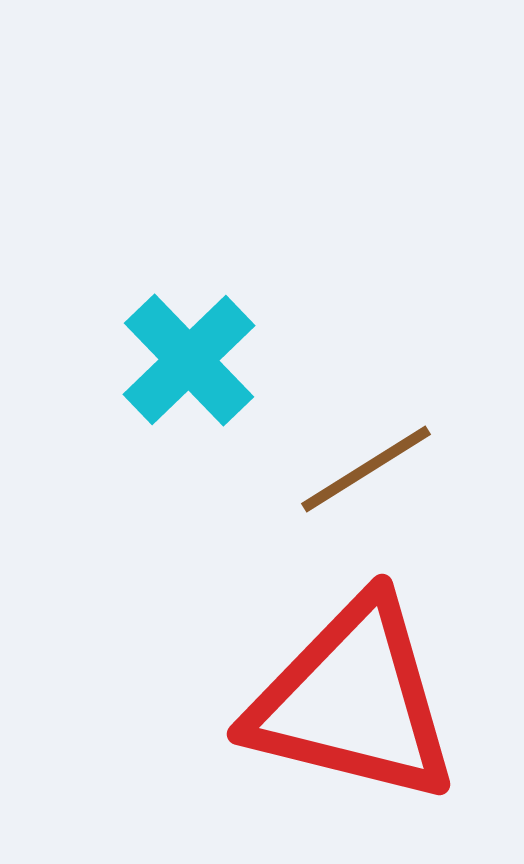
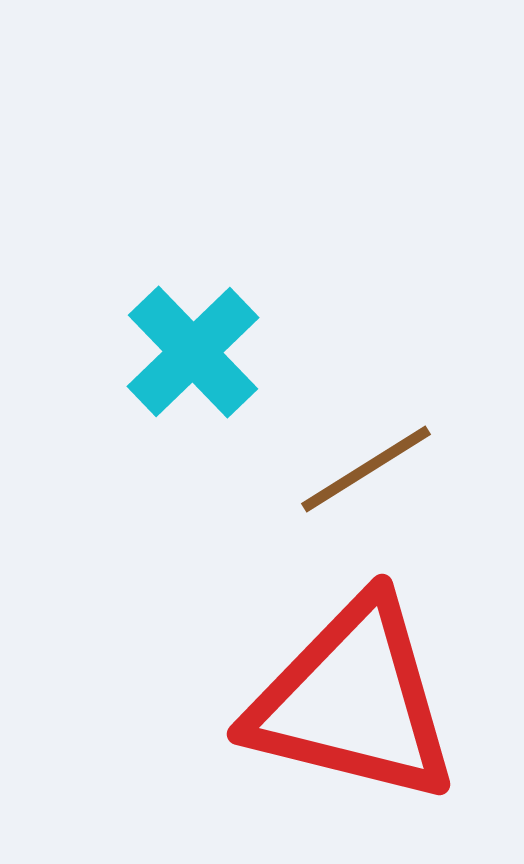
cyan cross: moved 4 px right, 8 px up
